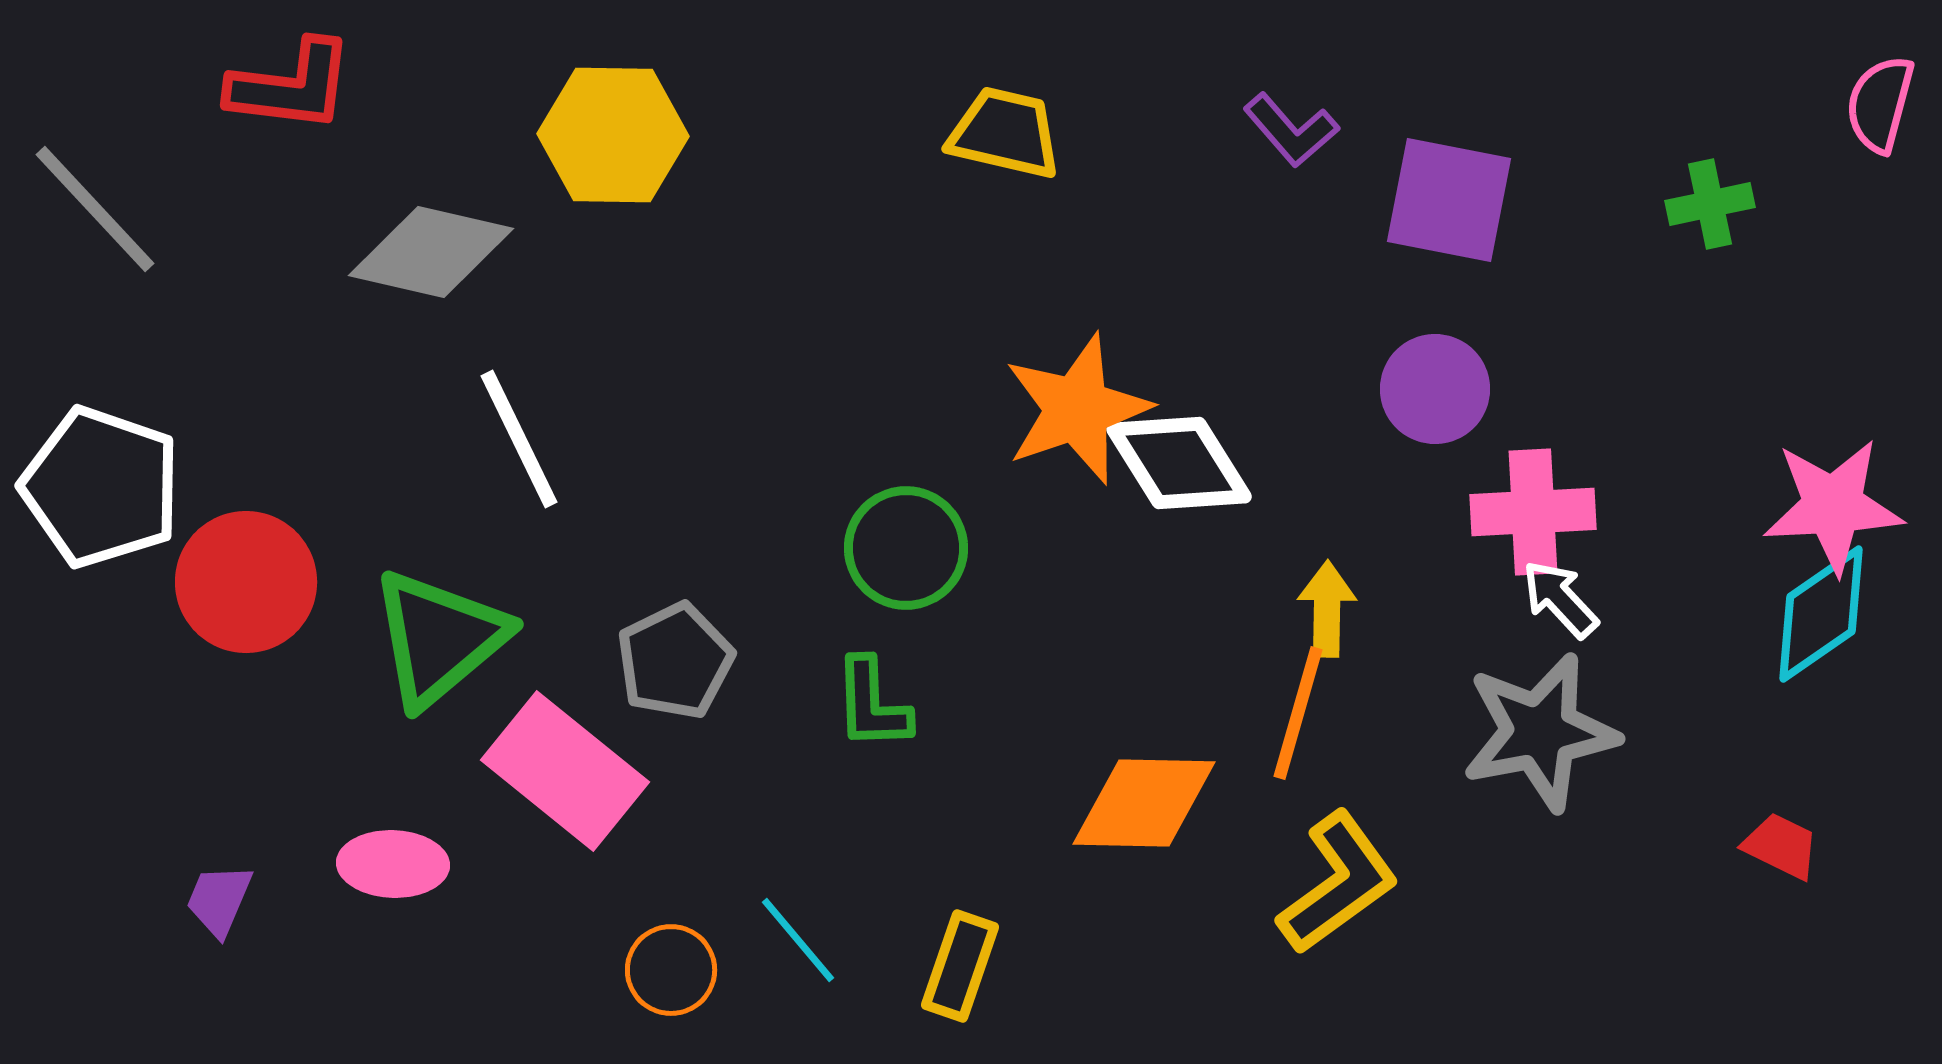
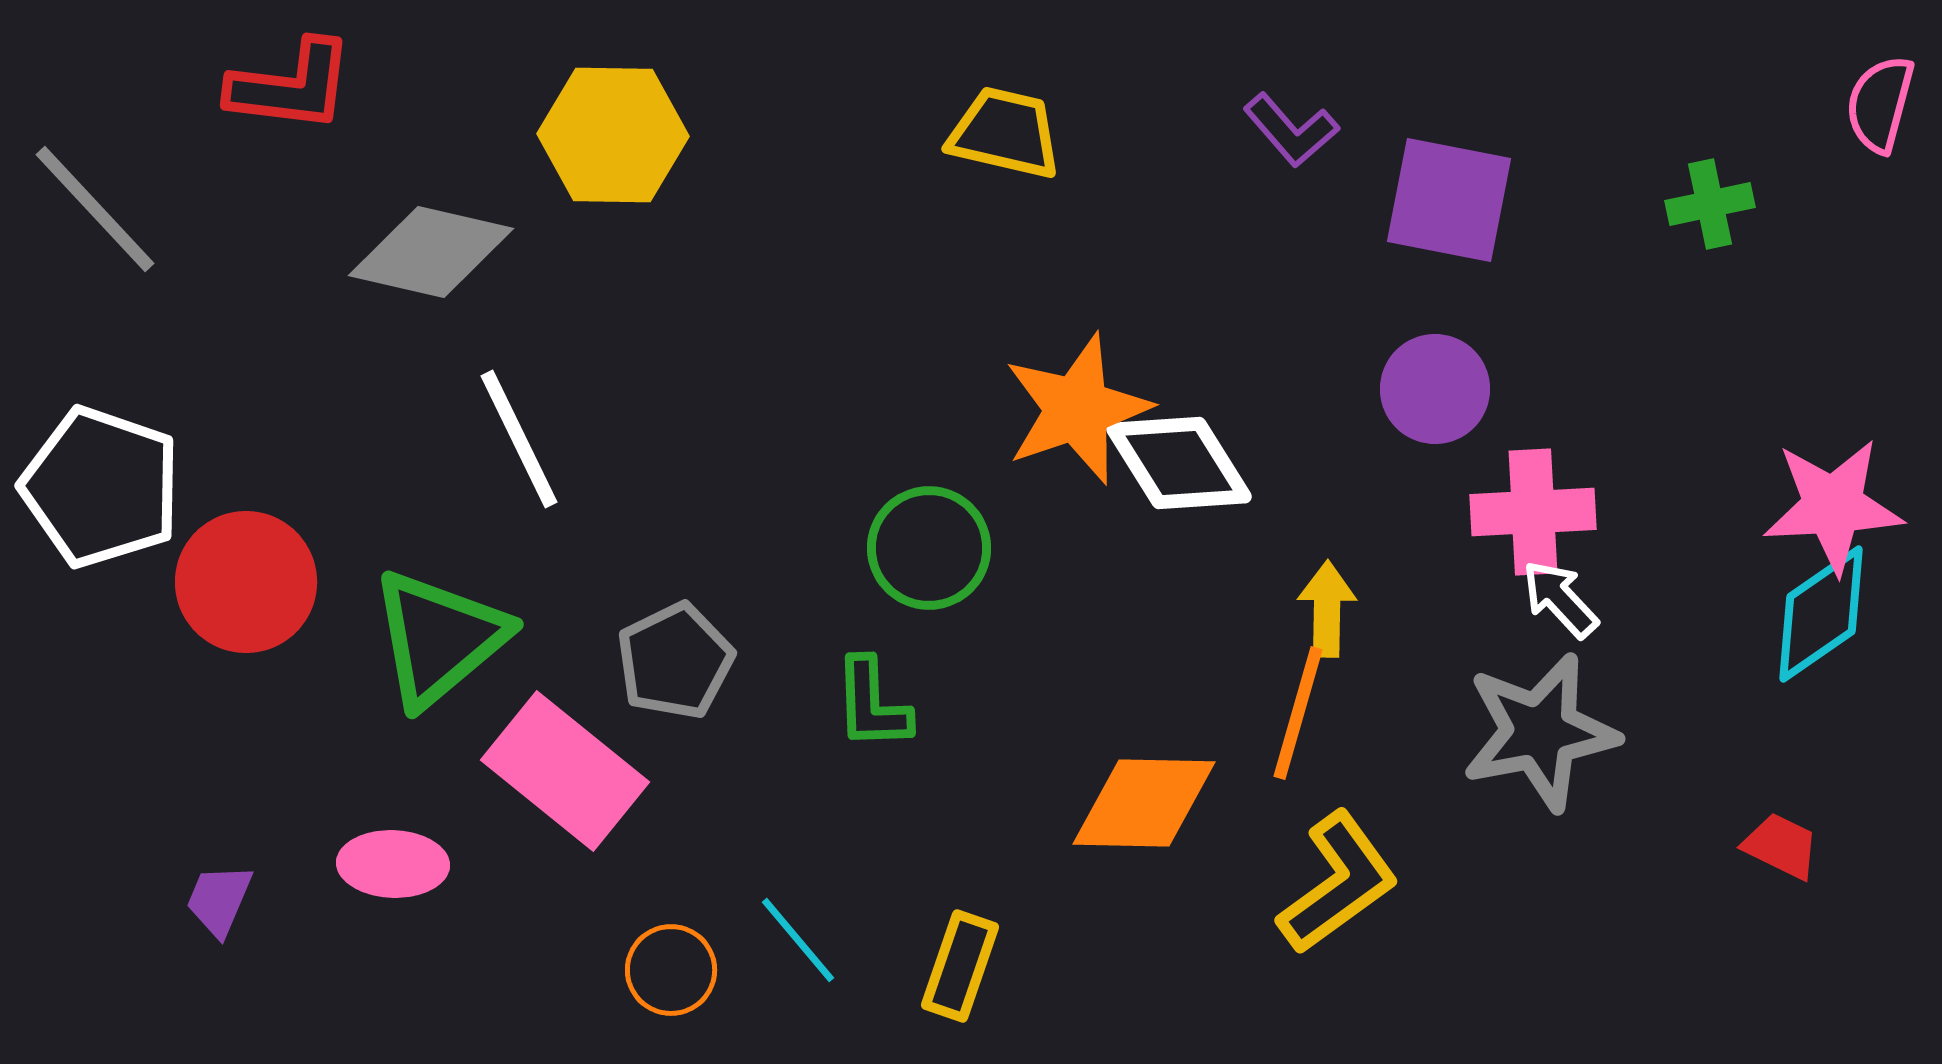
green circle: moved 23 px right
